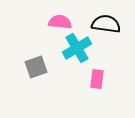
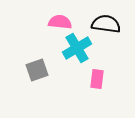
gray square: moved 1 px right, 3 px down
